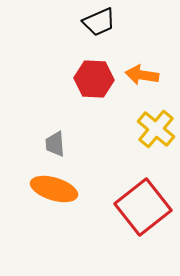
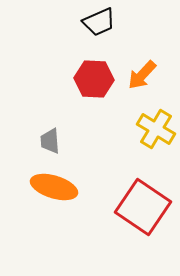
orange arrow: rotated 56 degrees counterclockwise
yellow cross: rotated 9 degrees counterclockwise
gray trapezoid: moved 5 px left, 3 px up
orange ellipse: moved 2 px up
red square: rotated 18 degrees counterclockwise
